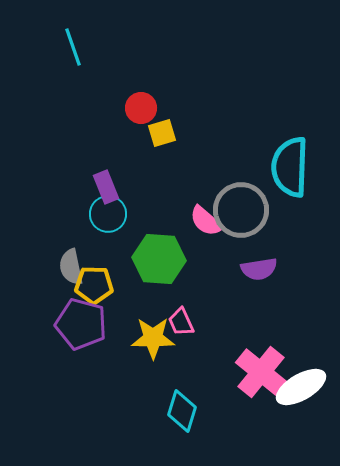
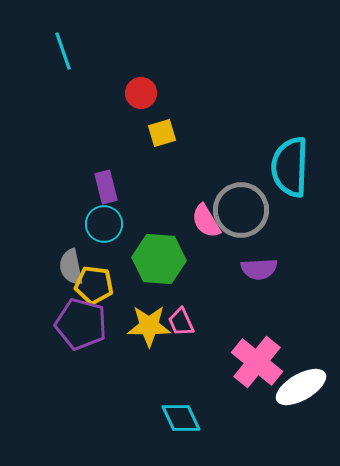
cyan line: moved 10 px left, 4 px down
red circle: moved 15 px up
purple rectangle: rotated 8 degrees clockwise
cyan circle: moved 4 px left, 10 px down
pink semicircle: rotated 18 degrees clockwise
purple semicircle: rotated 6 degrees clockwise
yellow pentagon: rotated 6 degrees clockwise
yellow star: moved 4 px left, 12 px up
pink cross: moved 4 px left, 10 px up
cyan diamond: moved 1 px left, 7 px down; rotated 42 degrees counterclockwise
